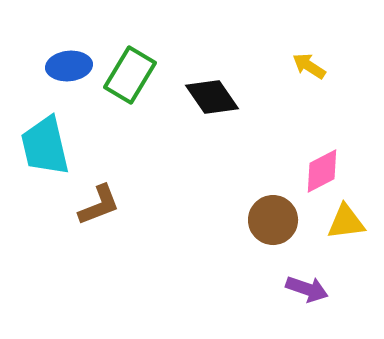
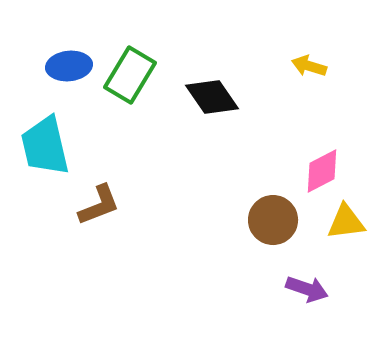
yellow arrow: rotated 16 degrees counterclockwise
